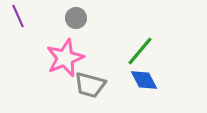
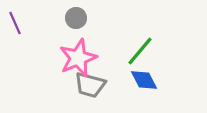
purple line: moved 3 px left, 7 px down
pink star: moved 13 px right
